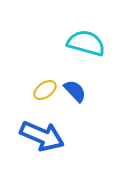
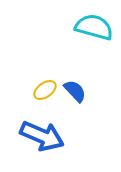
cyan semicircle: moved 8 px right, 16 px up
